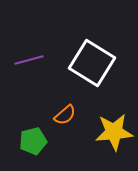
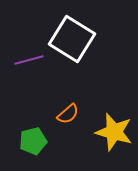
white square: moved 20 px left, 24 px up
orange semicircle: moved 3 px right, 1 px up
yellow star: rotated 21 degrees clockwise
